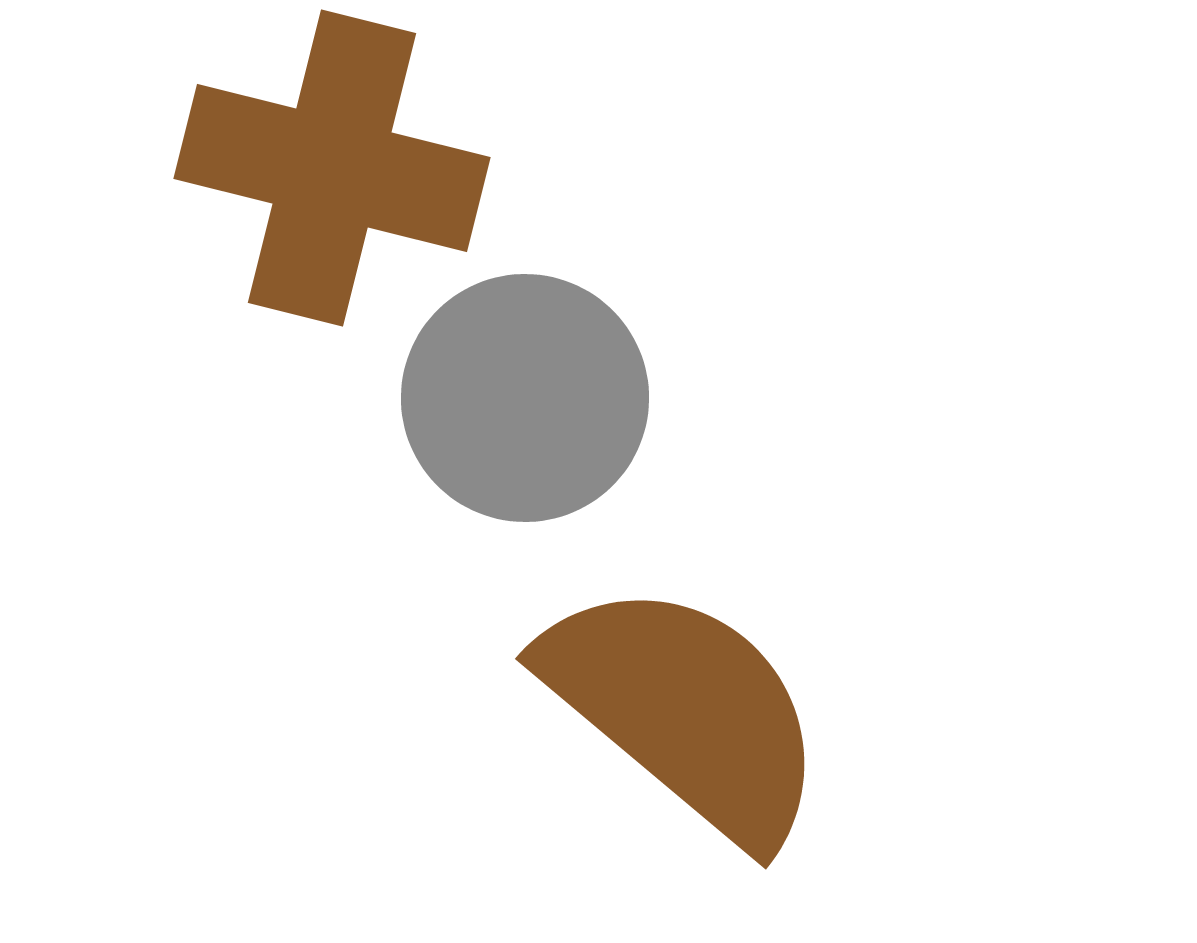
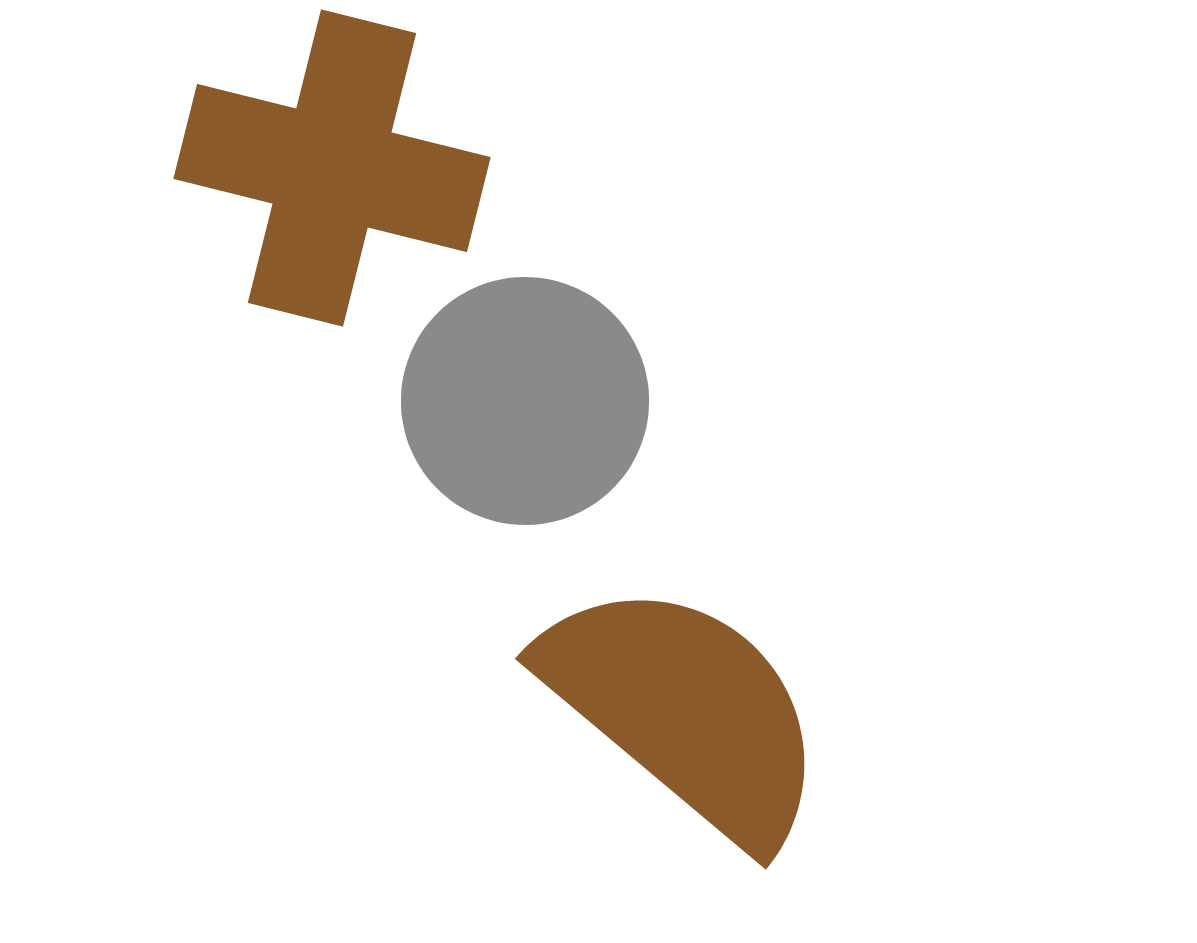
gray circle: moved 3 px down
